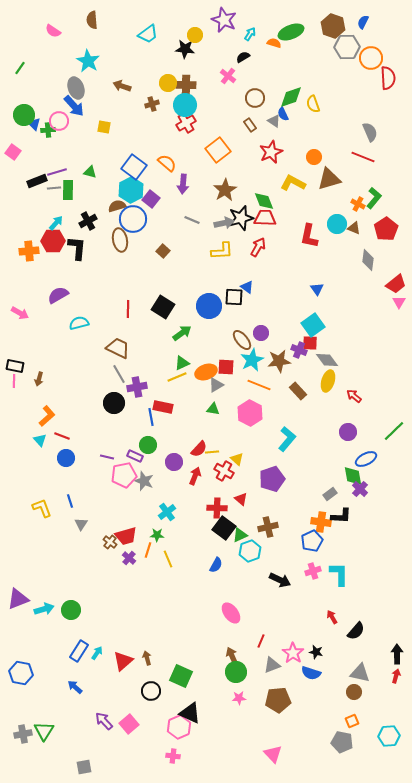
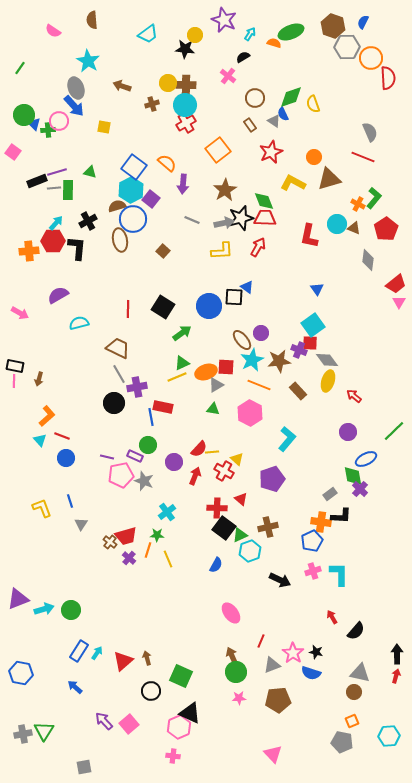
pink pentagon at (124, 475): moved 3 px left
